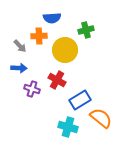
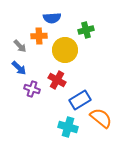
blue arrow: rotated 42 degrees clockwise
